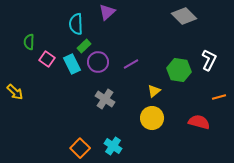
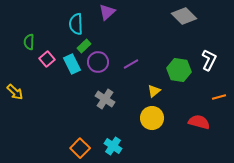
pink square: rotated 14 degrees clockwise
